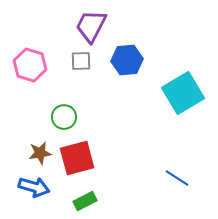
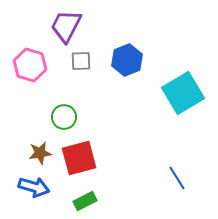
purple trapezoid: moved 25 px left
blue hexagon: rotated 16 degrees counterclockwise
red square: moved 2 px right
blue line: rotated 25 degrees clockwise
